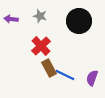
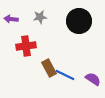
gray star: moved 1 px down; rotated 24 degrees counterclockwise
red cross: moved 15 px left; rotated 36 degrees clockwise
purple semicircle: moved 1 px right, 1 px down; rotated 105 degrees clockwise
